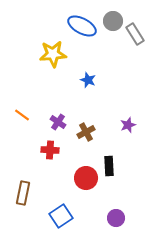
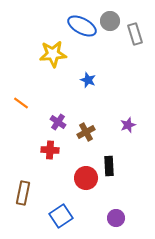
gray circle: moved 3 px left
gray rectangle: rotated 15 degrees clockwise
orange line: moved 1 px left, 12 px up
